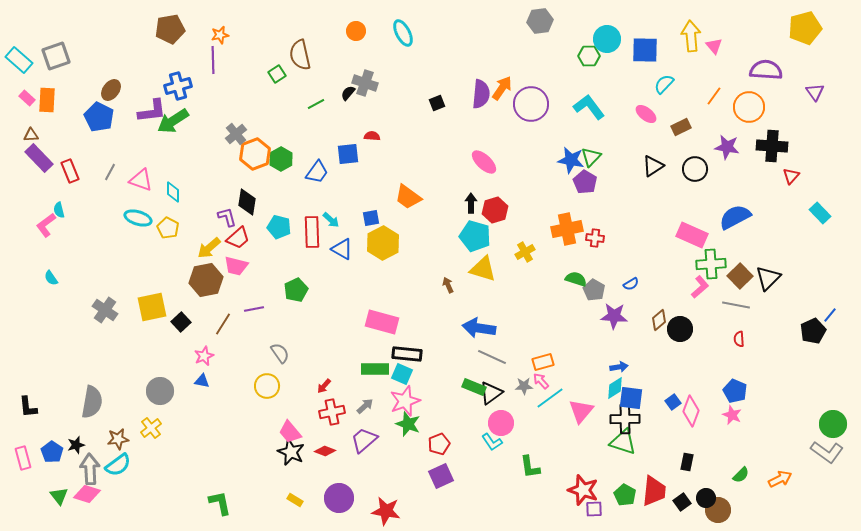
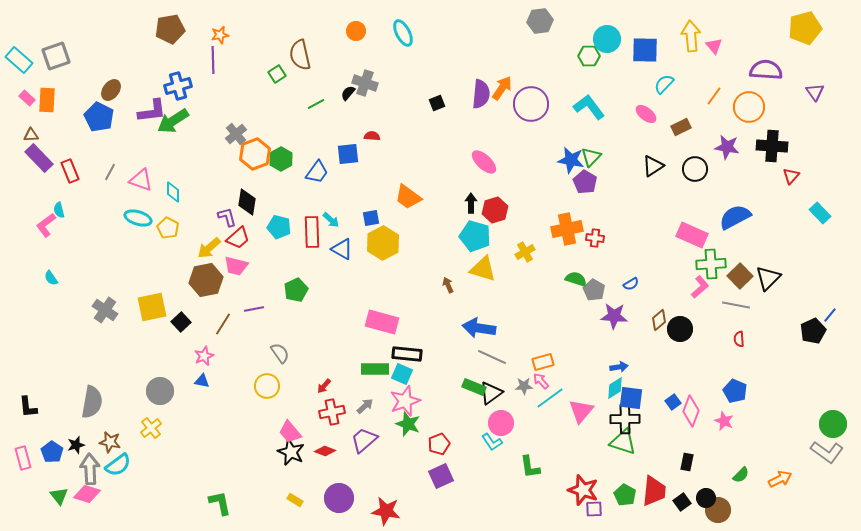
pink star at (732, 415): moved 8 px left, 6 px down
brown star at (118, 439): moved 8 px left, 3 px down; rotated 20 degrees clockwise
